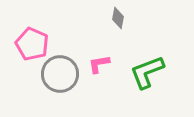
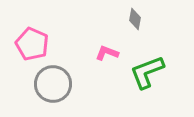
gray diamond: moved 17 px right, 1 px down
pink L-shape: moved 8 px right, 11 px up; rotated 30 degrees clockwise
gray circle: moved 7 px left, 10 px down
